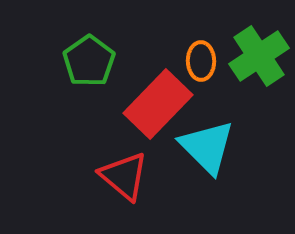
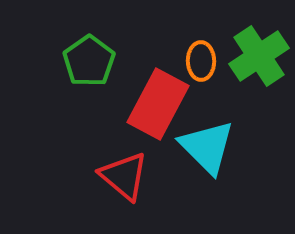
red rectangle: rotated 16 degrees counterclockwise
